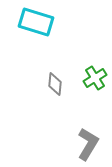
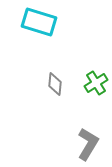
cyan rectangle: moved 3 px right
green cross: moved 1 px right, 5 px down
